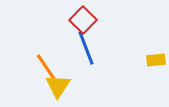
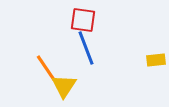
red square: rotated 36 degrees counterclockwise
orange line: moved 1 px down
yellow triangle: moved 6 px right
